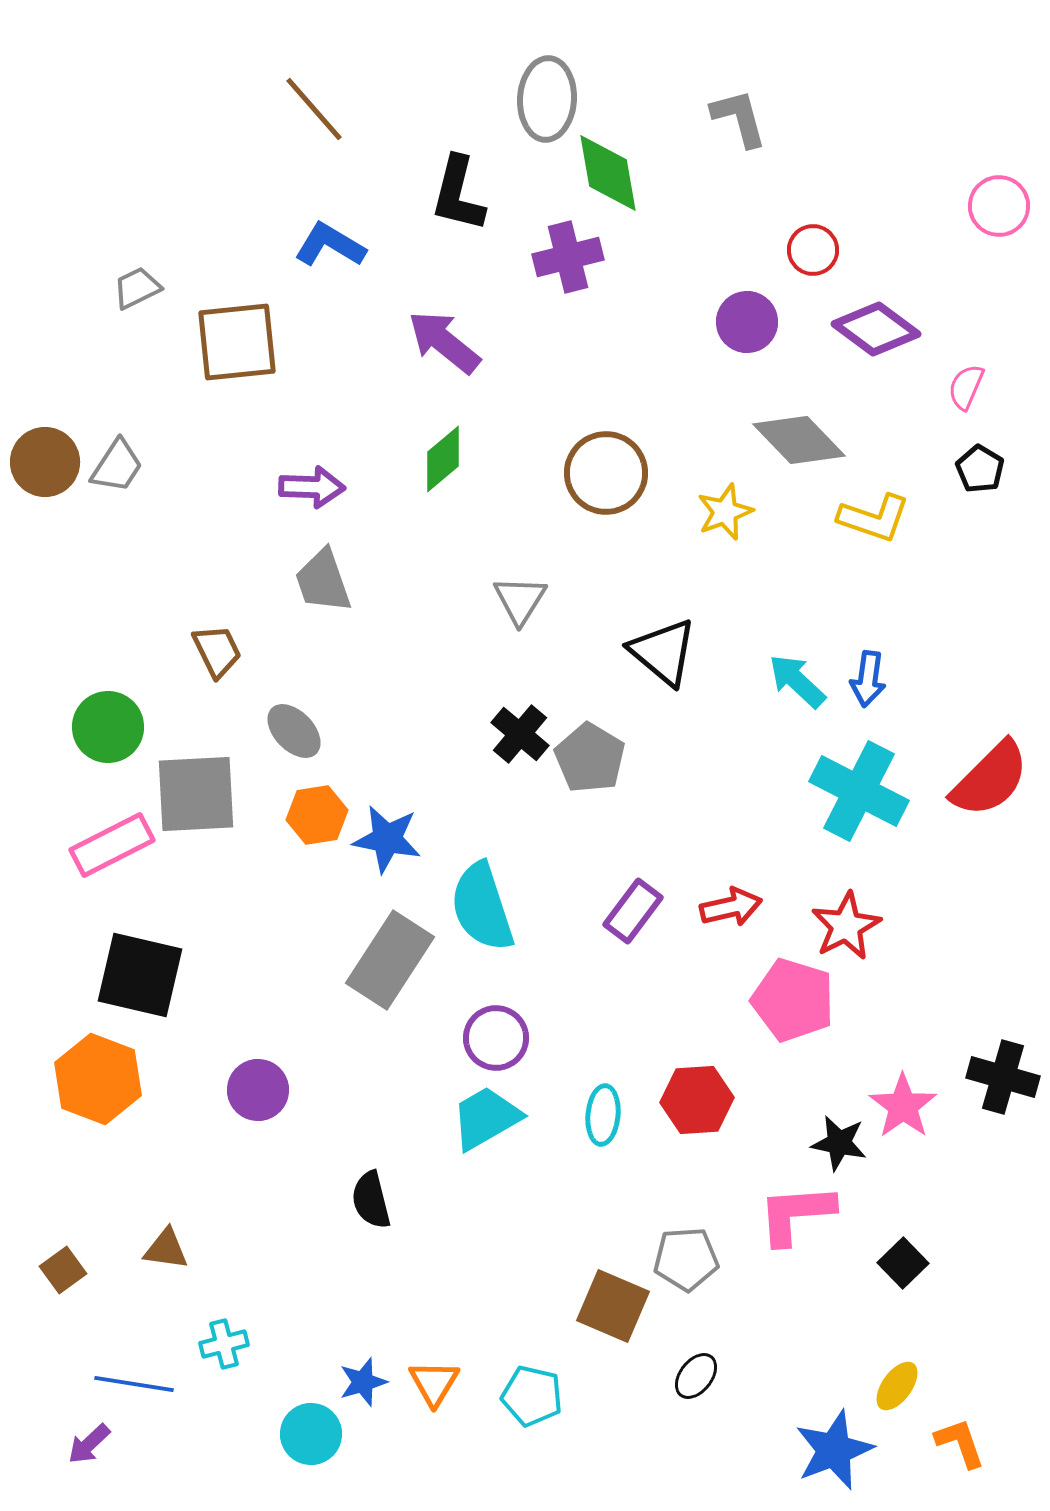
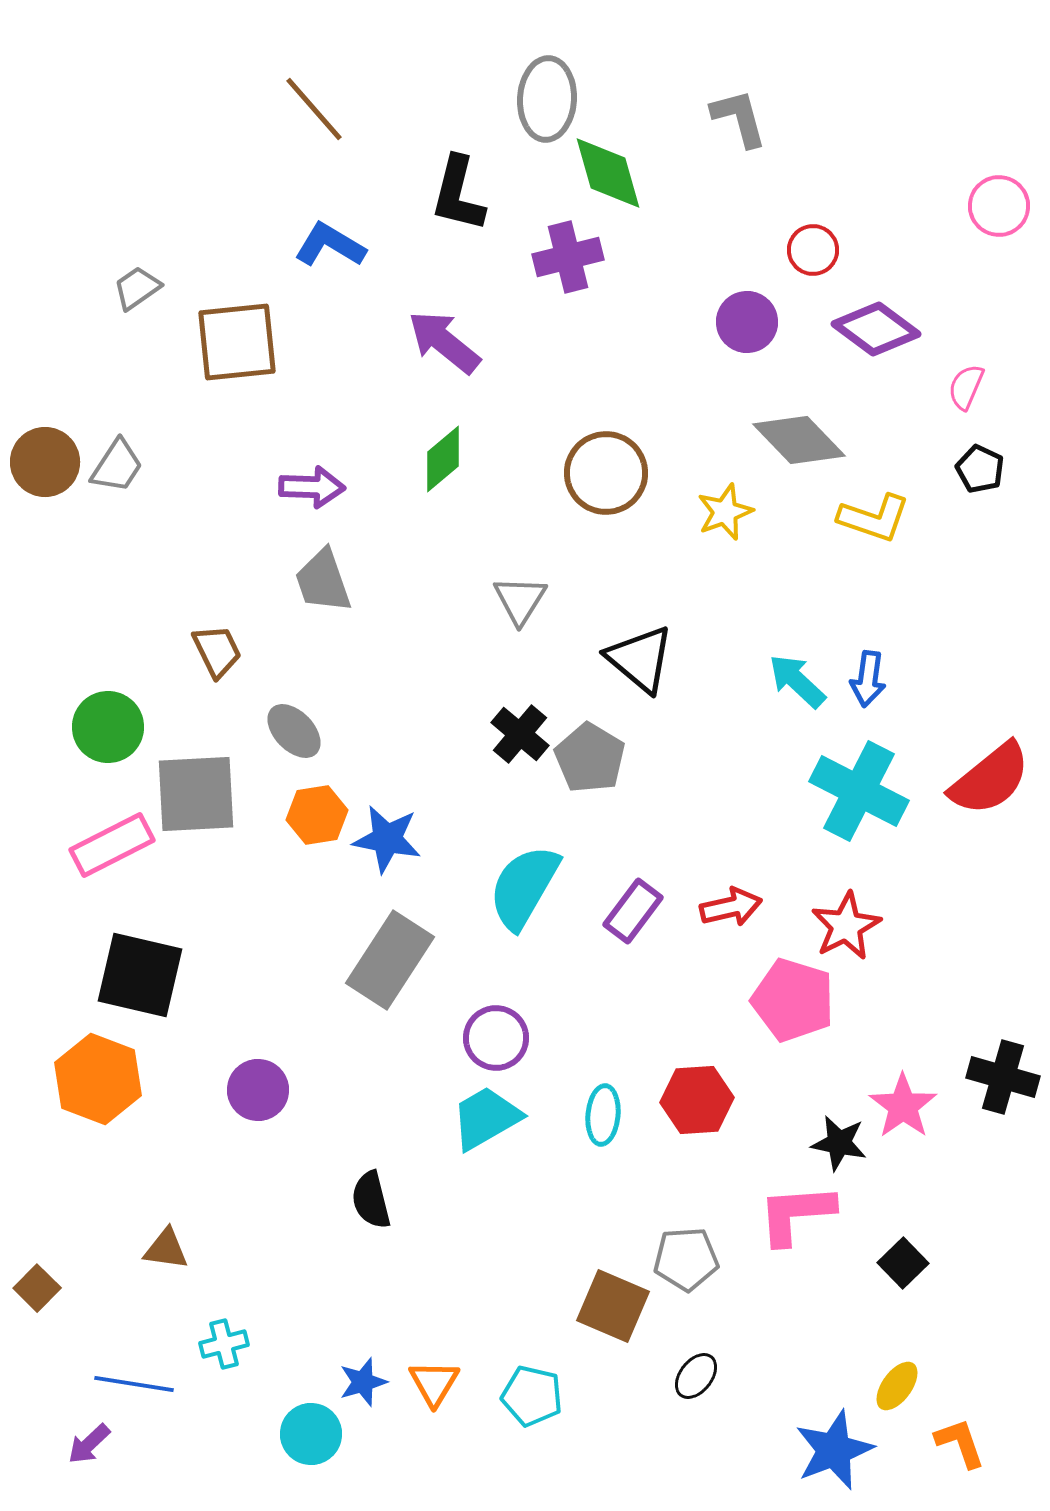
green diamond at (608, 173): rotated 6 degrees counterclockwise
gray trapezoid at (137, 288): rotated 9 degrees counterclockwise
black pentagon at (980, 469): rotated 6 degrees counterclockwise
black triangle at (663, 652): moved 23 px left, 7 px down
red semicircle at (990, 779): rotated 6 degrees clockwise
cyan semicircle at (482, 907): moved 42 px right, 20 px up; rotated 48 degrees clockwise
brown square at (63, 1270): moved 26 px left, 18 px down; rotated 9 degrees counterclockwise
